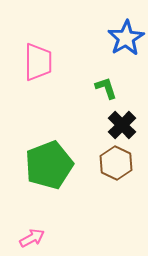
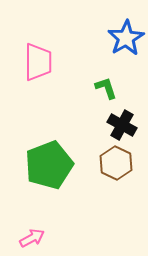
black cross: rotated 16 degrees counterclockwise
